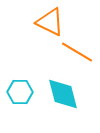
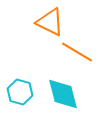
cyan hexagon: rotated 15 degrees clockwise
